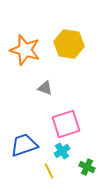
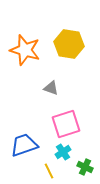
gray triangle: moved 6 px right
cyan cross: moved 1 px right, 1 px down
green cross: moved 2 px left
